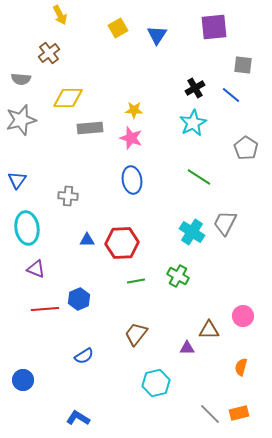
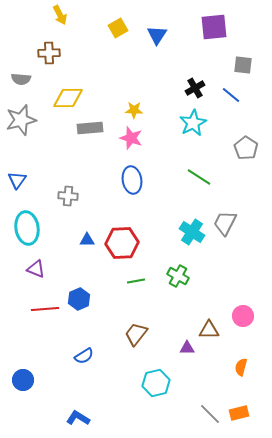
brown cross at (49, 53): rotated 35 degrees clockwise
